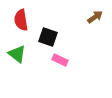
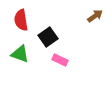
brown arrow: moved 1 px up
black square: rotated 36 degrees clockwise
green triangle: moved 3 px right; rotated 18 degrees counterclockwise
